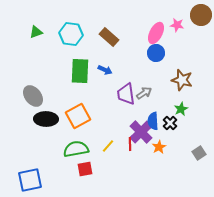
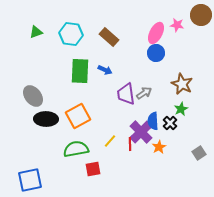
brown star: moved 4 px down; rotated 10 degrees clockwise
yellow line: moved 2 px right, 5 px up
red square: moved 8 px right
